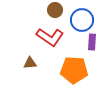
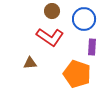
brown circle: moved 3 px left, 1 px down
blue circle: moved 2 px right, 1 px up
purple rectangle: moved 5 px down
orange pentagon: moved 3 px right, 4 px down; rotated 16 degrees clockwise
